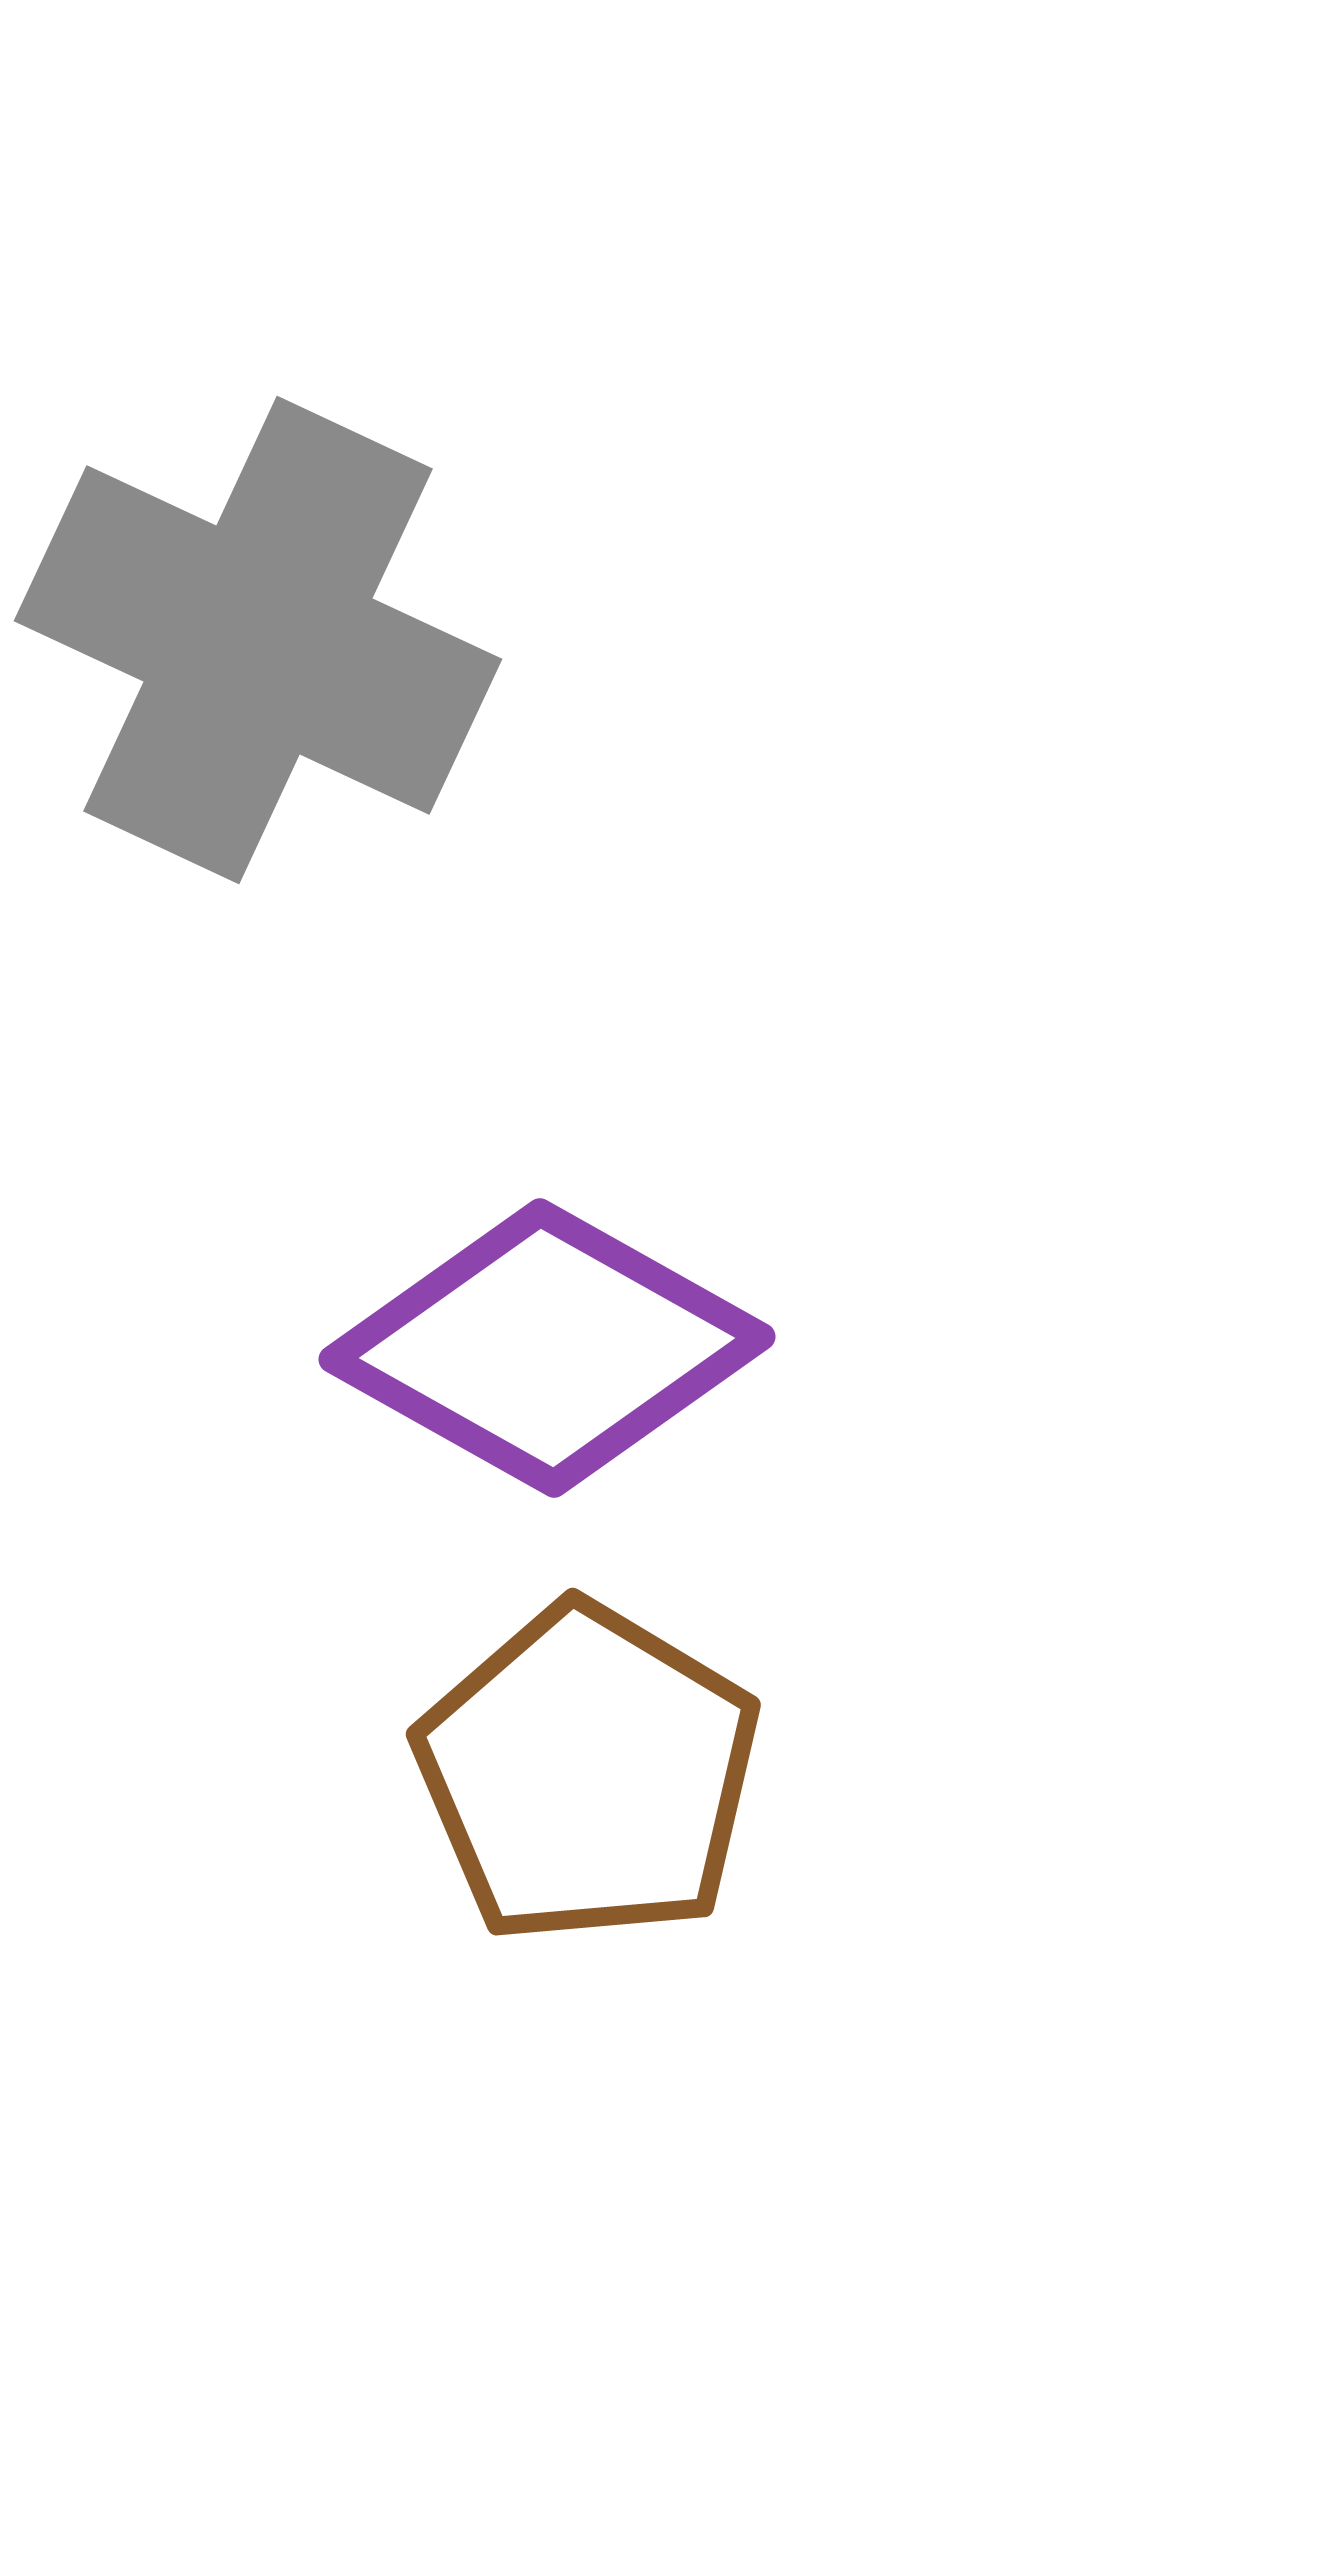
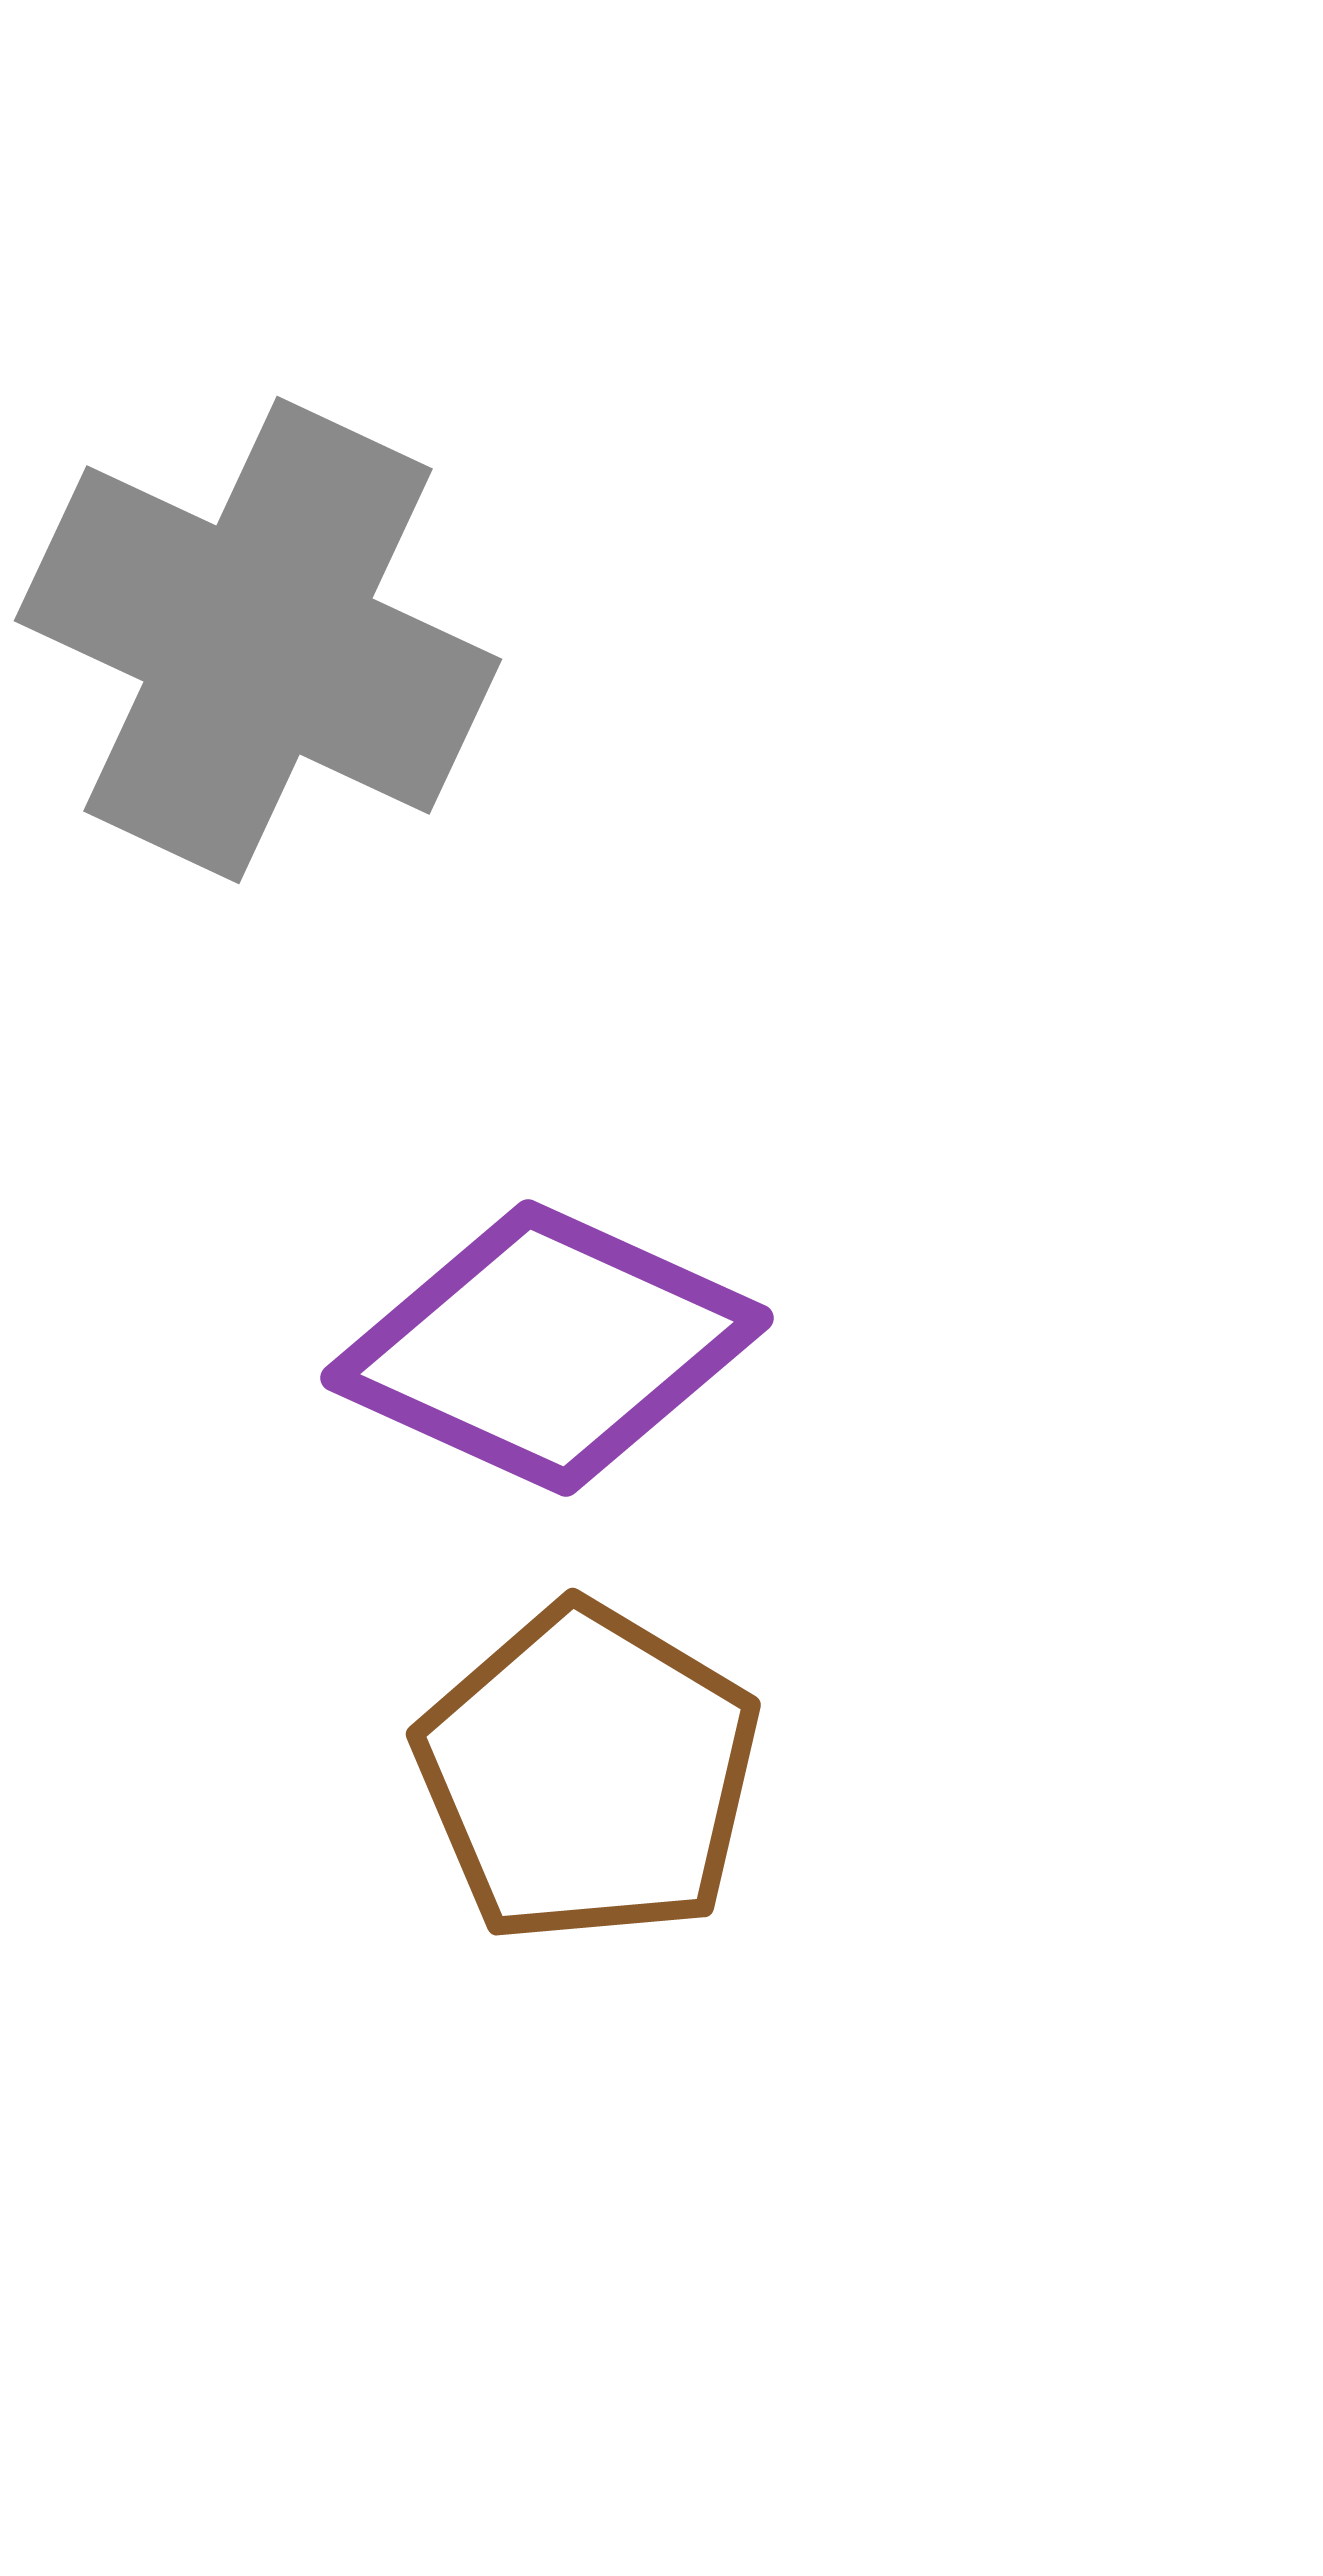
purple diamond: rotated 5 degrees counterclockwise
